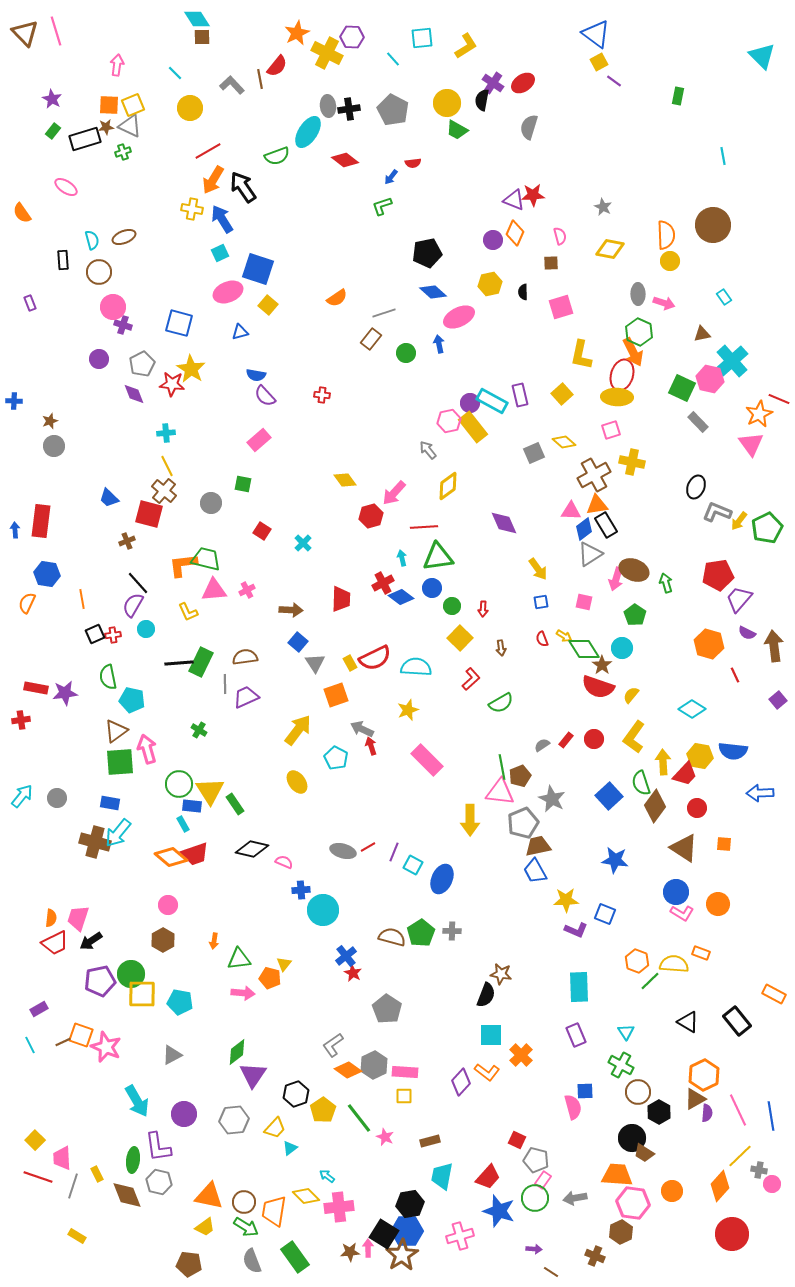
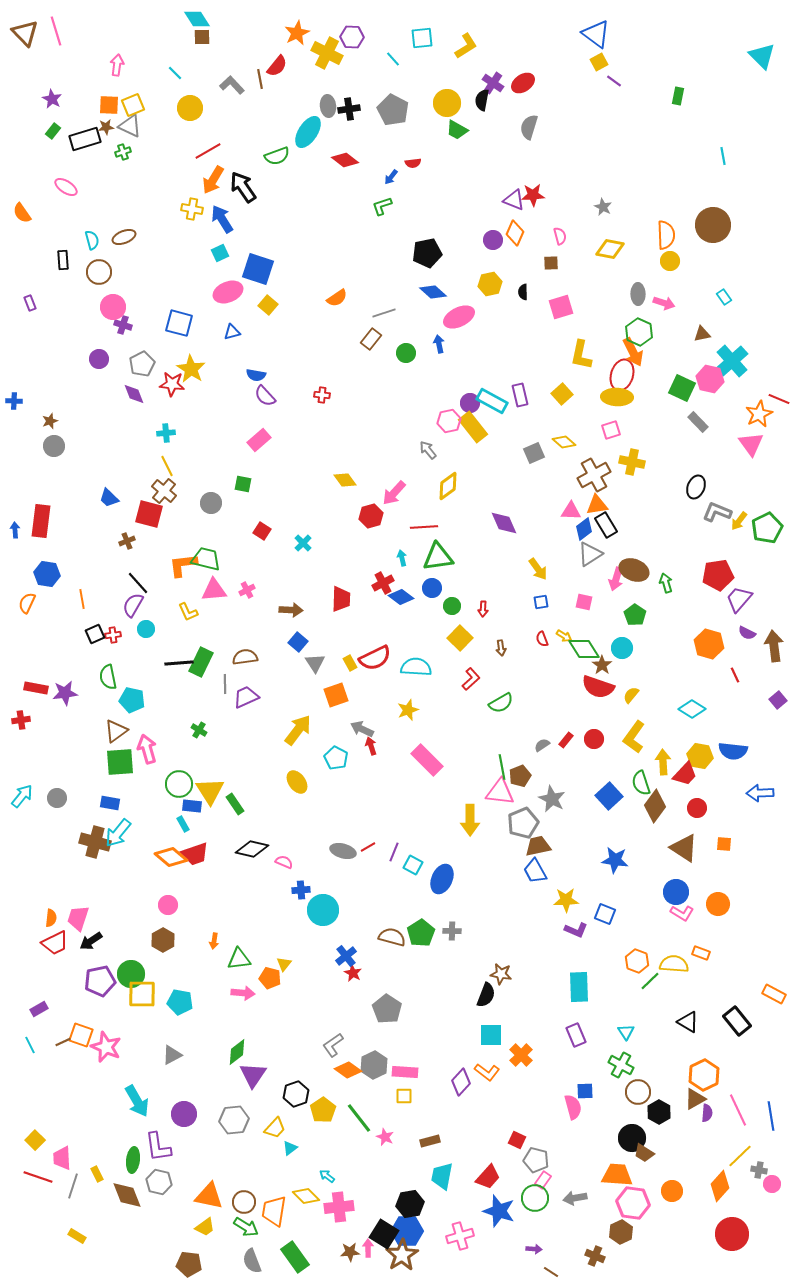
blue triangle at (240, 332): moved 8 px left
